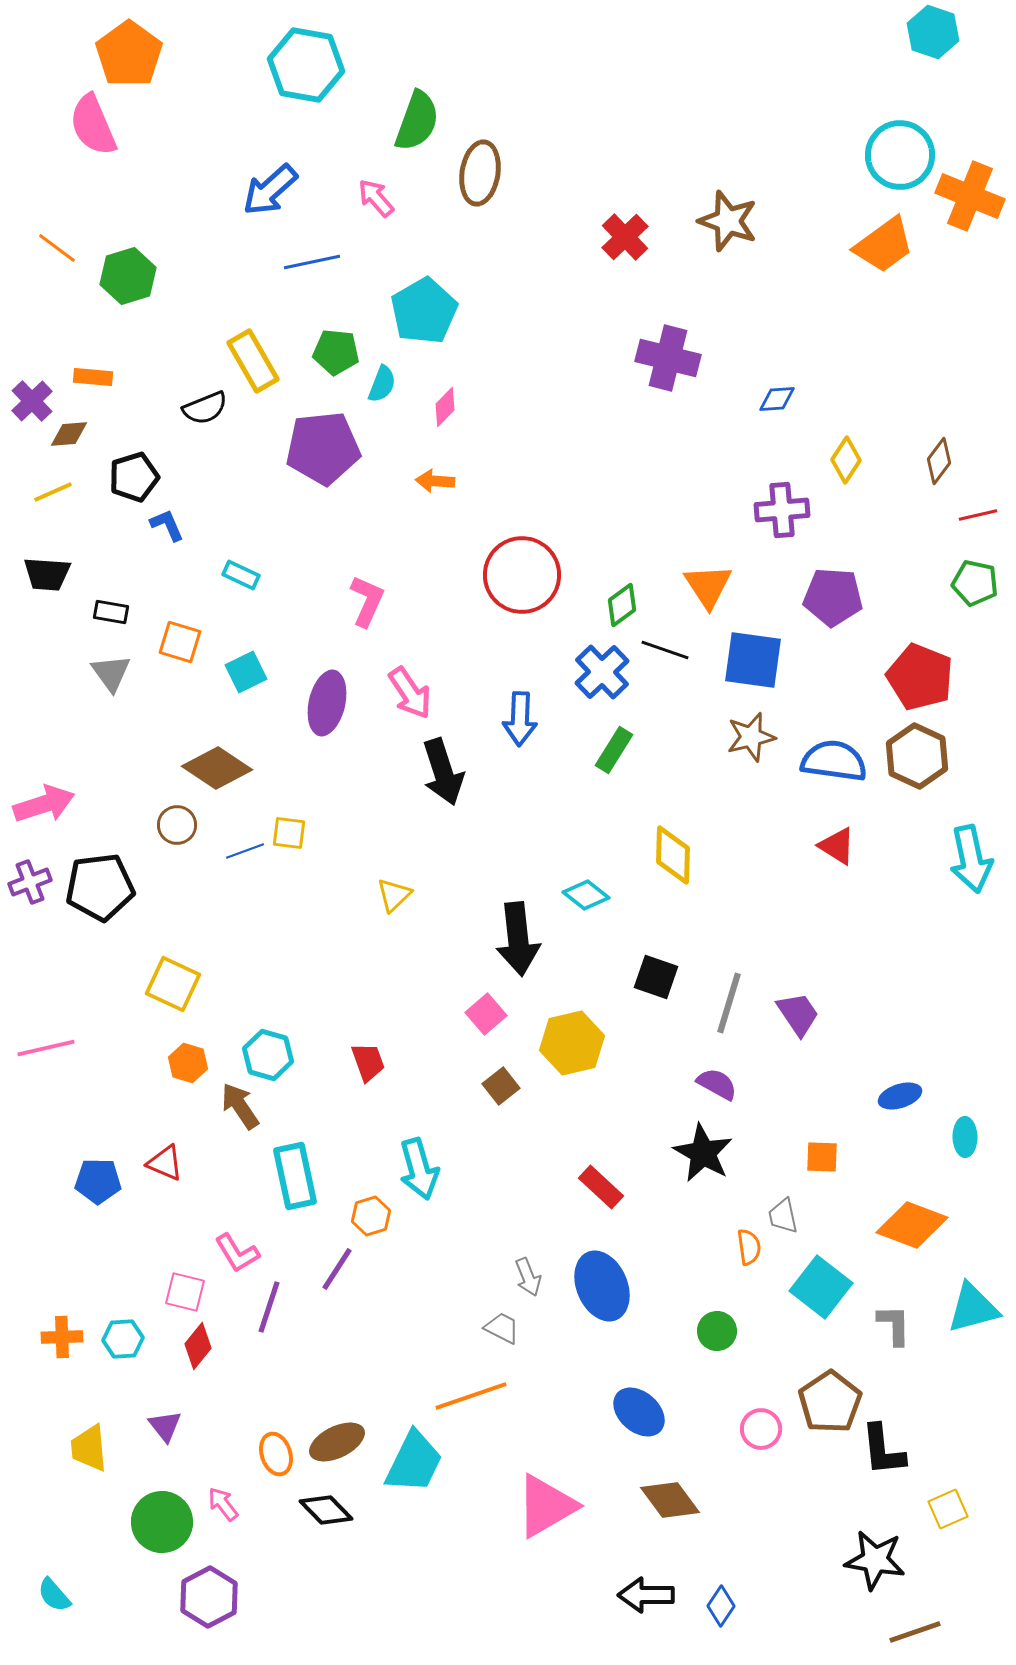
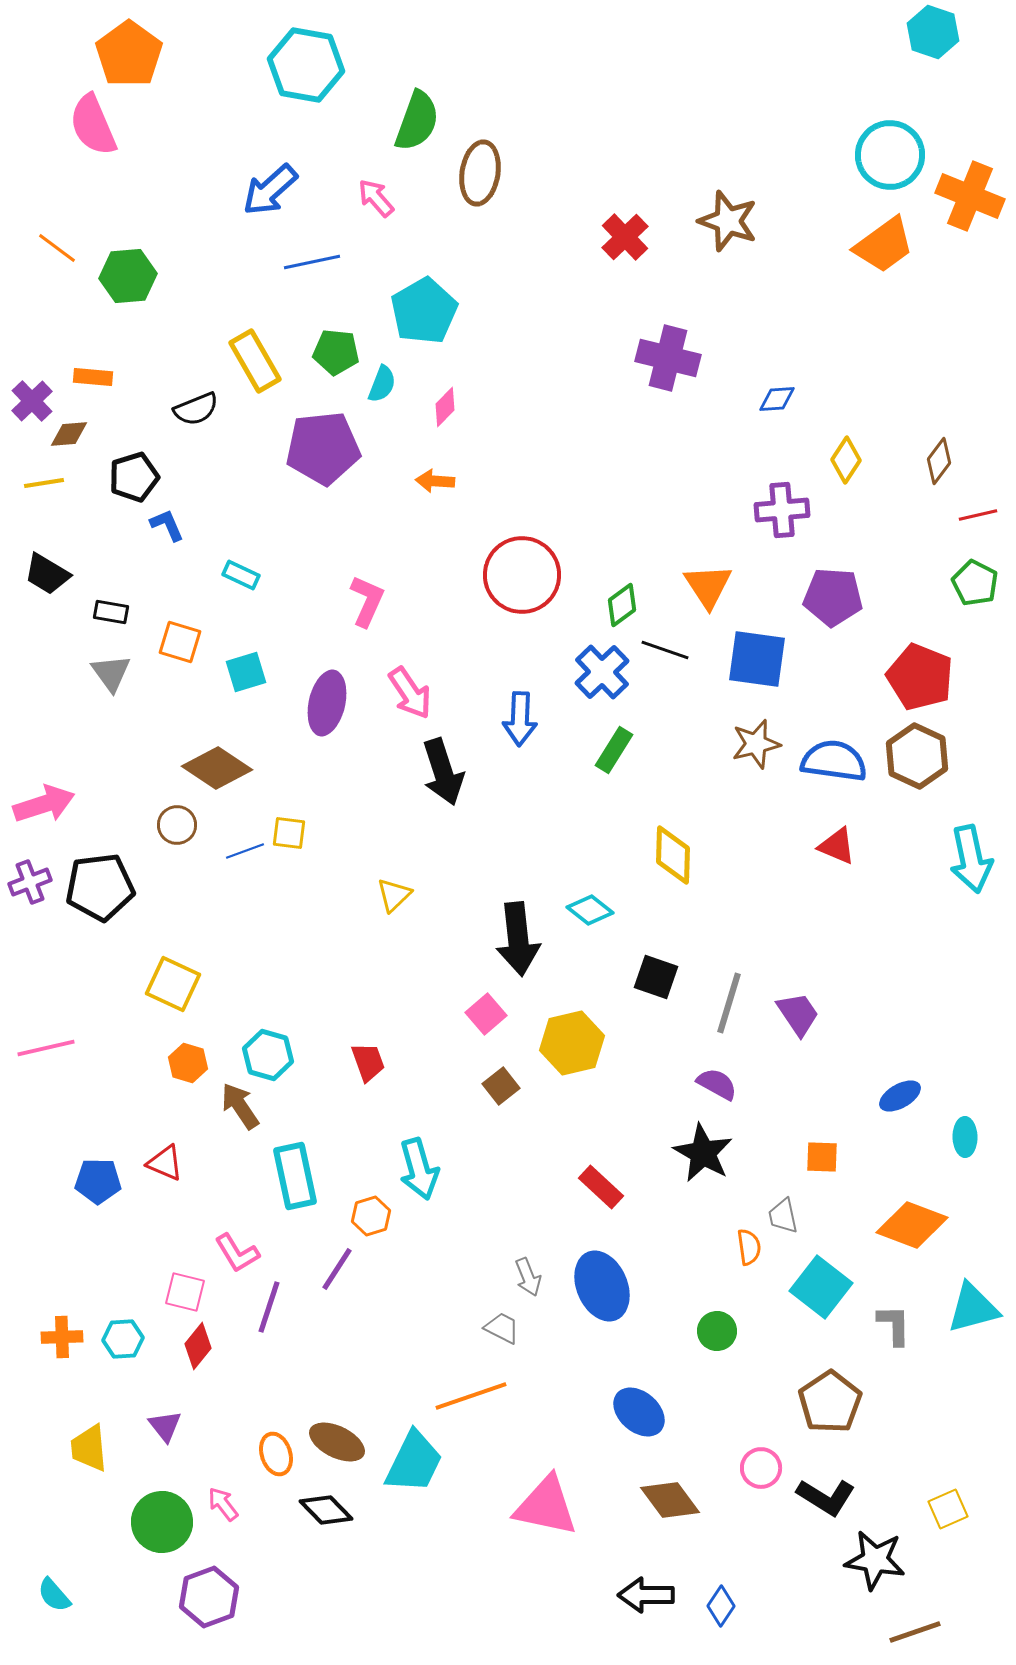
cyan circle at (900, 155): moved 10 px left
green hexagon at (128, 276): rotated 12 degrees clockwise
yellow rectangle at (253, 361): moved 2 px right
black semicircle at (205, 408): moved 9 px left, 1 px down
yellow line at (53, 492): moved 9 px left, 9 px up; rotated 15 degrees clockwise
black trapezoid at (47, 574): rotated 27 degrees clockwise
green pentagon at (975, 583): rotated 15 degrees clockwise
blue square at (753, 660): moved 4 px right, 1 px up
cyan square at (246, 672): rotated 9 degrees clockwise
brown star at (751, 737): moved 5 px right, 7 px down
red triangle at (837, 846): rotated 9 degrees counterclockwise
cyan diamond at (586, 895): moved 4 px right, 15 px down
blue ellipse at (900, 1096): rotated 12 degrees counterclockwise
pink circle at (761, 1429): moved 39 px down
brown ellipse at (337, 1442): rotated 52 degrees clockwise
black L-shape at (883, 1450): moved 57 px left, 47 px down; rotated 52 degrees counterclockwise
pink triangle at (546, 1506): rotated 42 degrees clockwise
purple hexagon at (209, 1597): rotated 8 degrees clockwise
